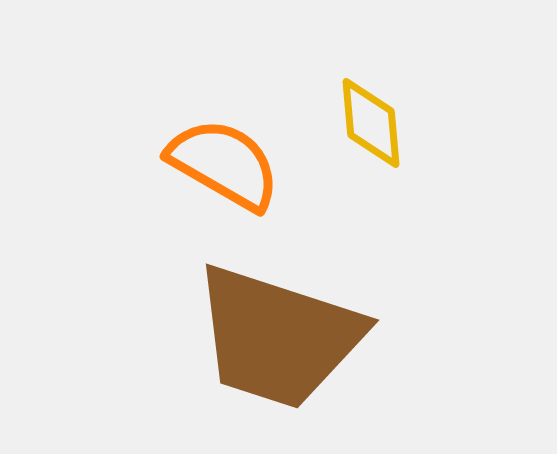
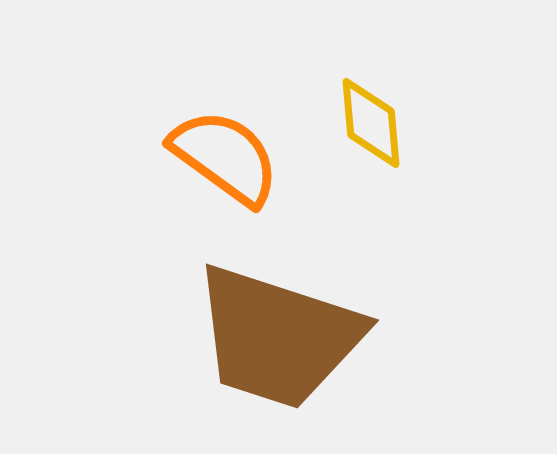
orange semicircle: moved 1 px right, 7 px up; rotated 6 degrees clockwise
